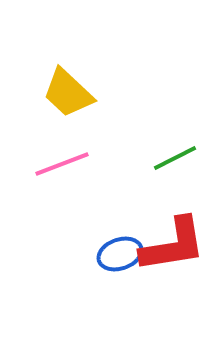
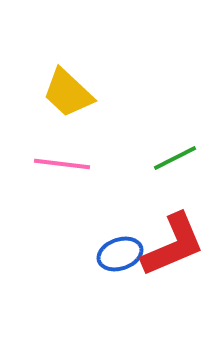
pink line: rotated 28 degrees clockwise
red L-shape: rotated 14 degrees counterclockwise
